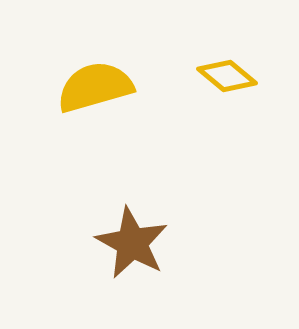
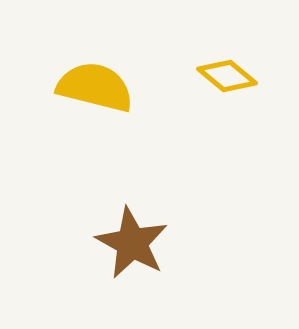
yellow semicircle: rotated 30 degrees clockwise
